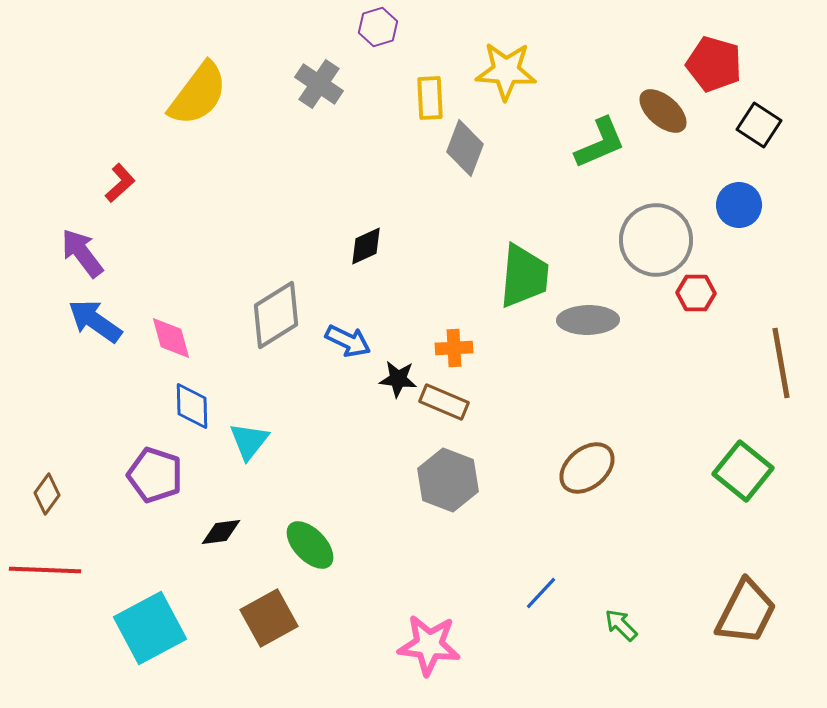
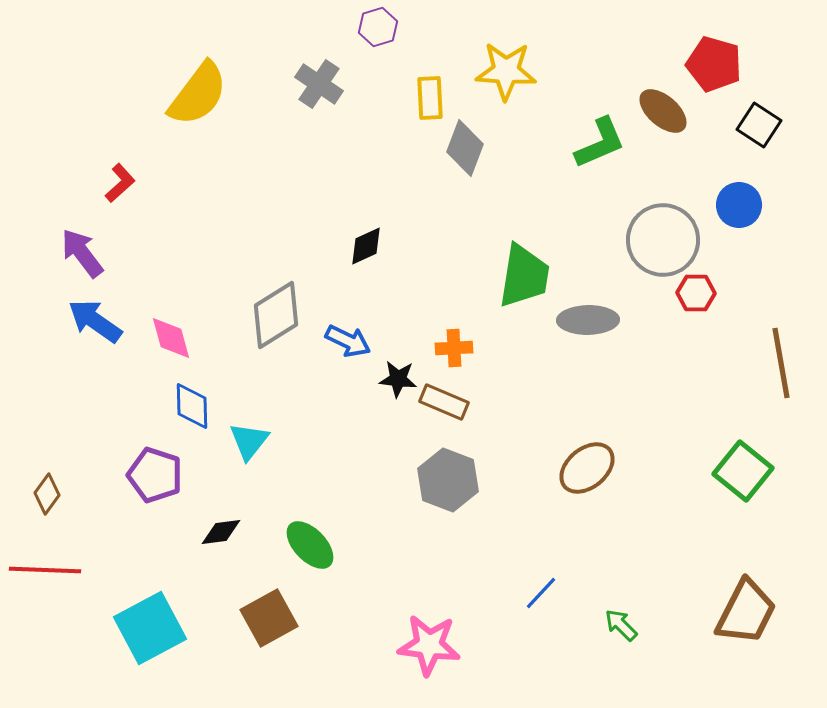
gray circle at (656, 240): moved 7 px right
green trapezoid at (524, 276): rotated 4 degrees clockwise
